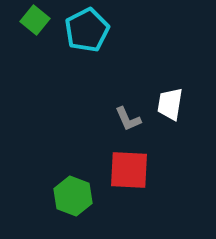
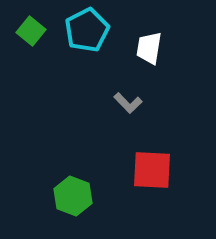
green square: moved 4 px left, 11 px down
white trapezoid: moved 21 px left, 56 px up
gray L-shape: moved 16 px up; rotated 20 degrees counterclockwise
red square: moved 23 px right
